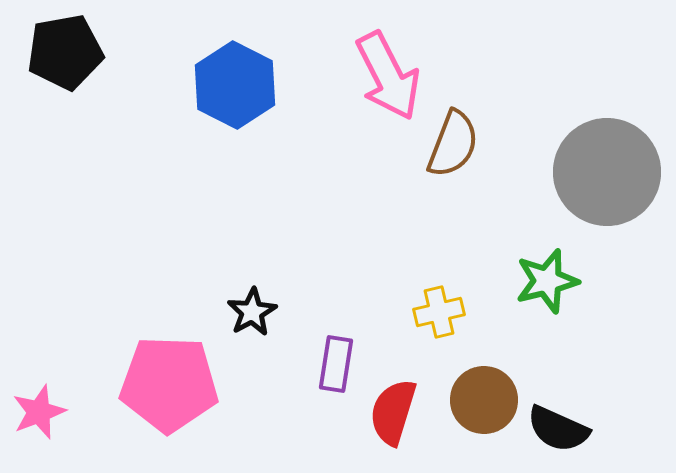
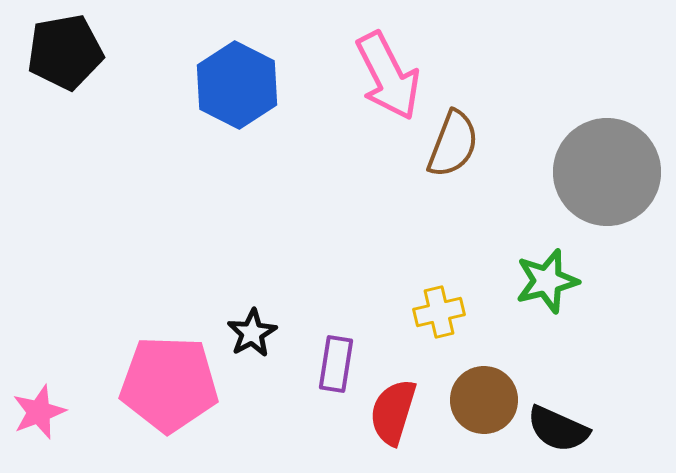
blue hexagon: moved 2 px right
black star: moved 21 px down
